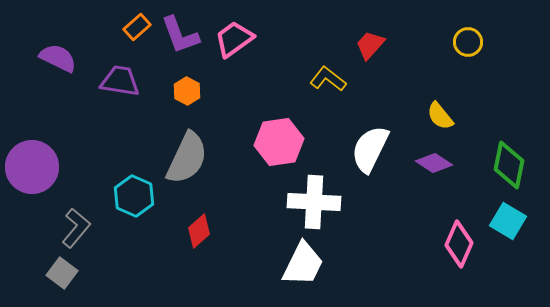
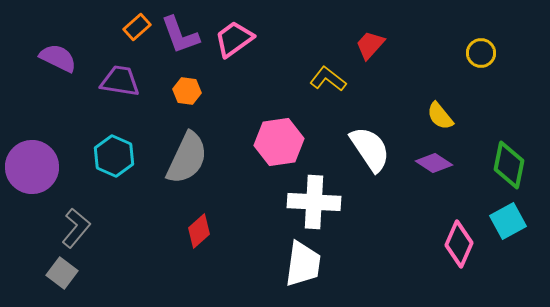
yellow circle: moved 13 px right, 11 px down
orange hexagon: rotated 20 degrees counterclockwise
white semicircle: rotated 120 degrees clockwise
cyan hexagon: moved 20 px left, 40 px up
cyan square: rotated 30 degrees clockwise
white trapezoid: rotated 18 degrees counterclockwise
